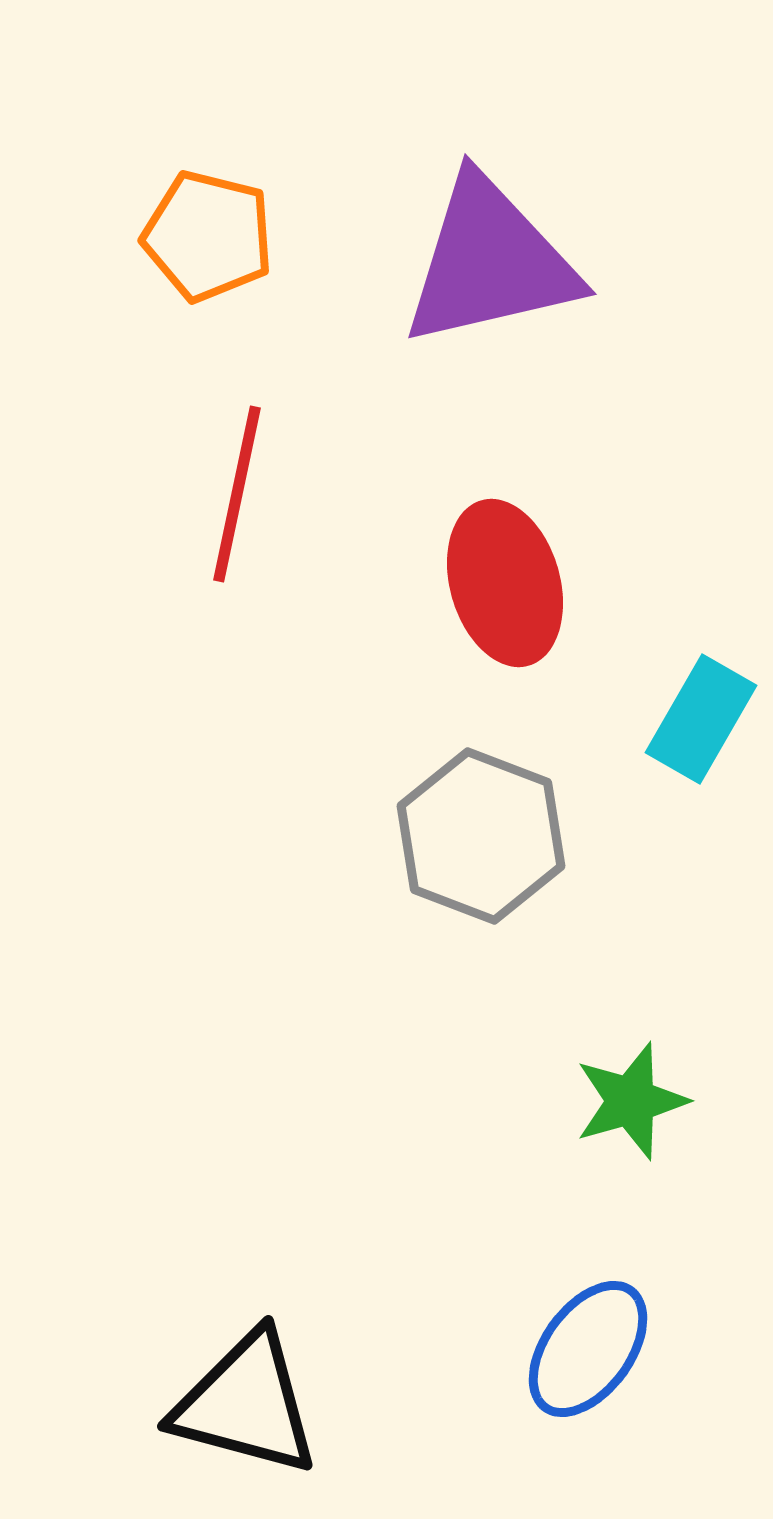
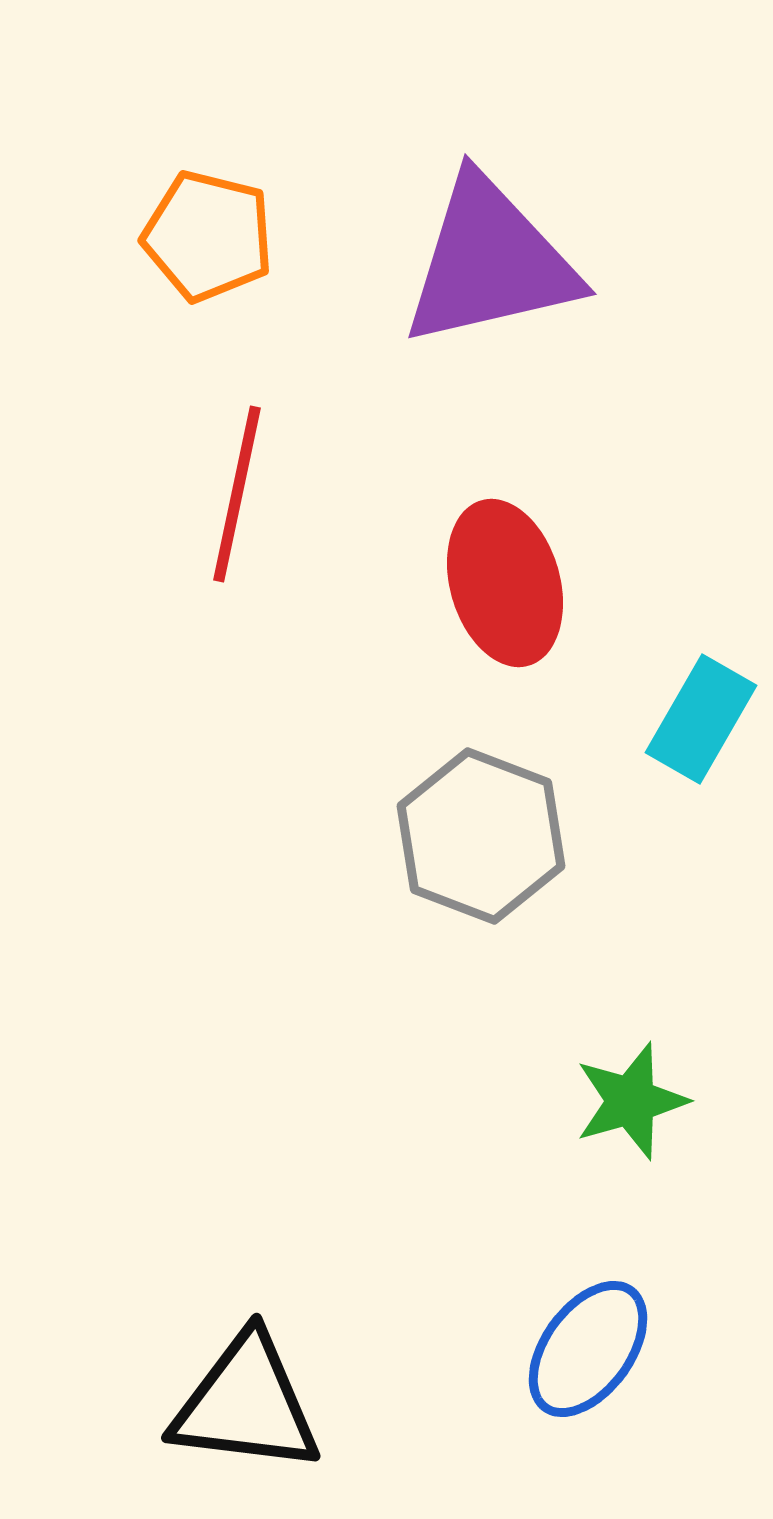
black triangle: rotated 8 degrees counterclockwise
